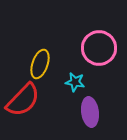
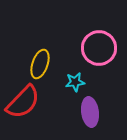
cyan star: rotated 18 degrees counterclockwise
red semicircle: moved 2 px down
